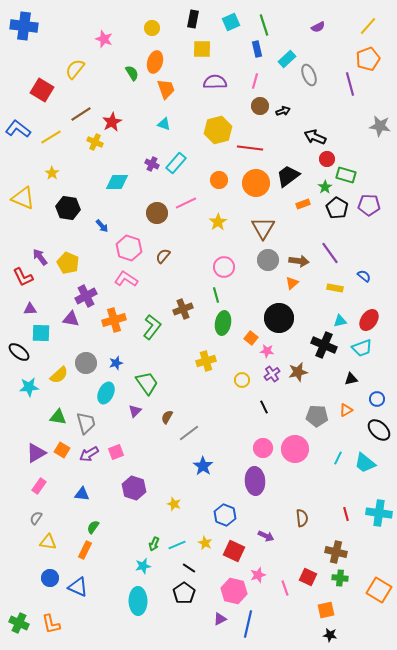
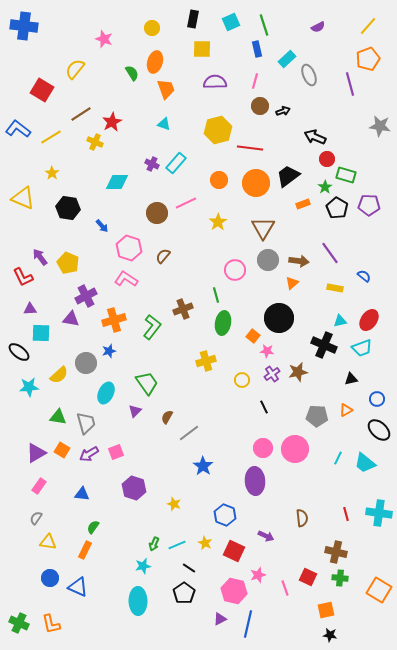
pink circle at (224, 267): moved 11 px right, 3 px down
orange square at (251, 338): moved 2 px right, 2 px up
blue star at (116, 363): moved 7 px left, 12 px up
